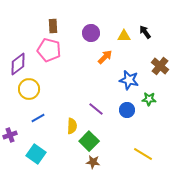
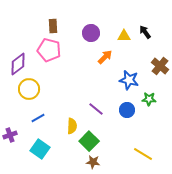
cyan square: moved 4 px right, 5 px up
